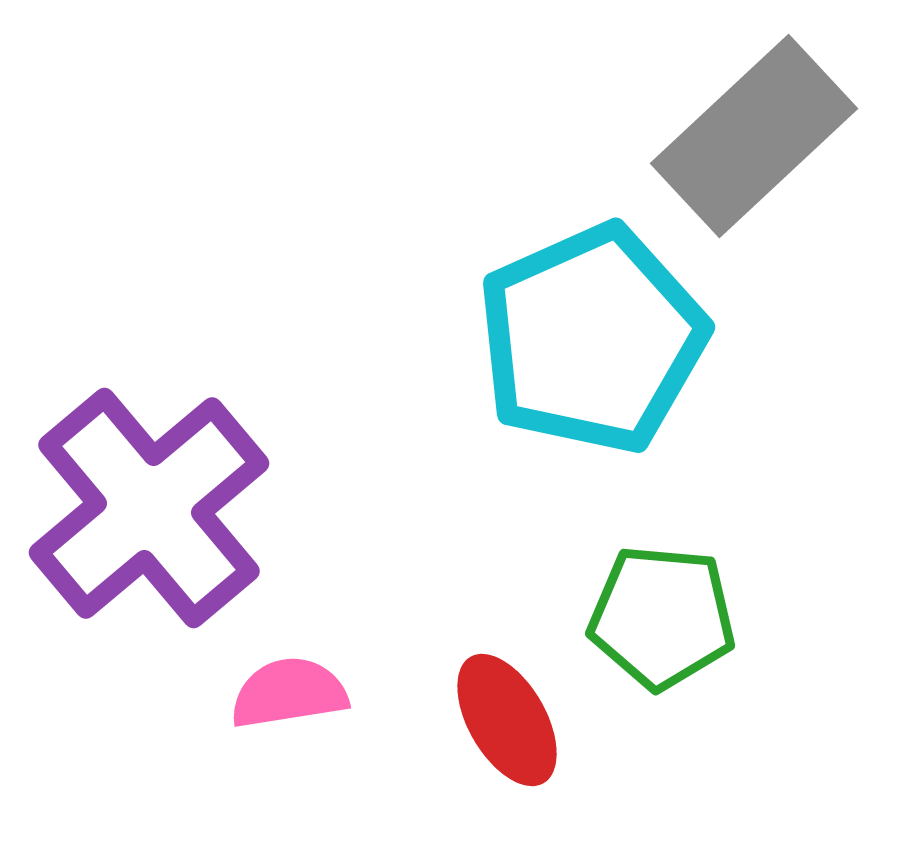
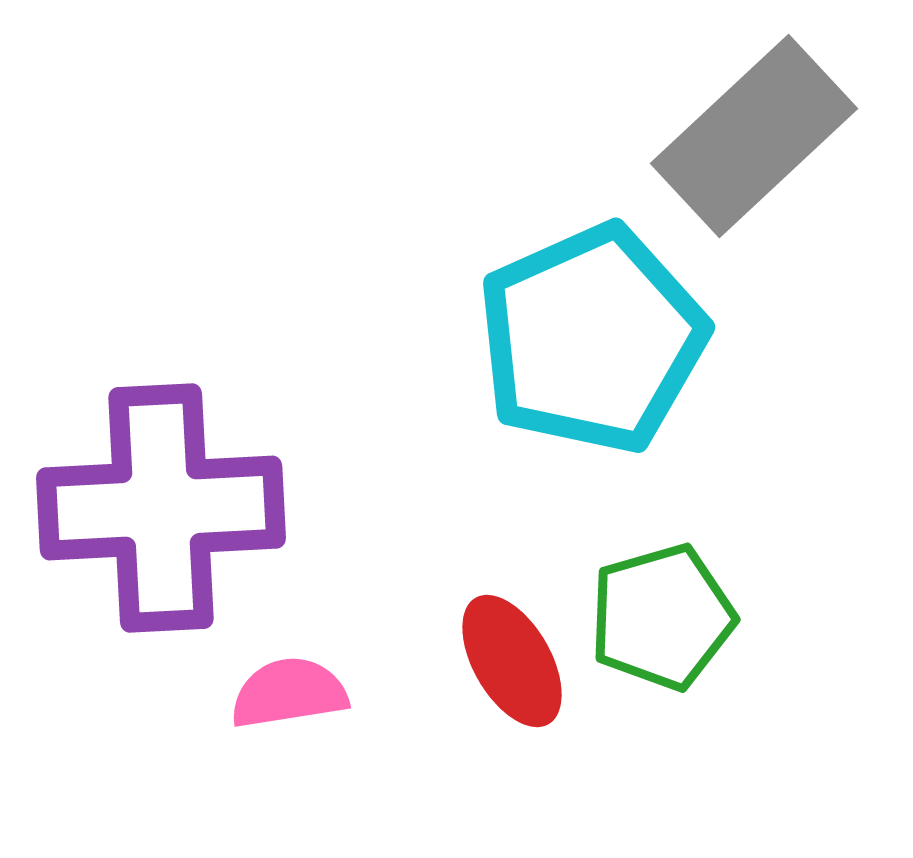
purple cross: moved 12 px right; rotated 37 degrees clockwise
green pentagon: rotated 21 degrees counterclockwise
red ellipse: moved 5 px right, 59 px up
